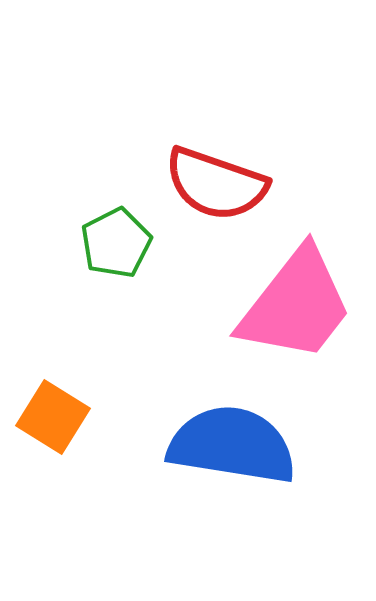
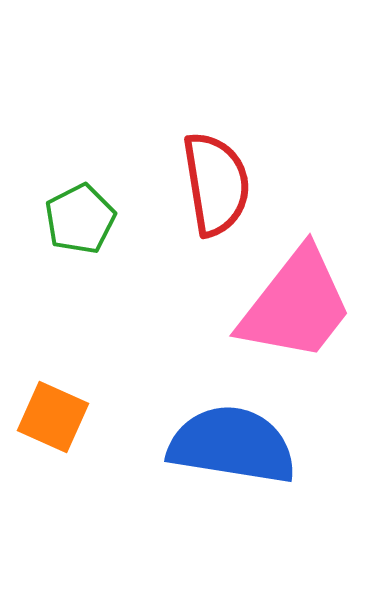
red semicircle: rotated 118 degrees counterclockwise
green pentagon: moved 36 px left, 24 px up
orange square: rotated 8 degrees counterclockwise
